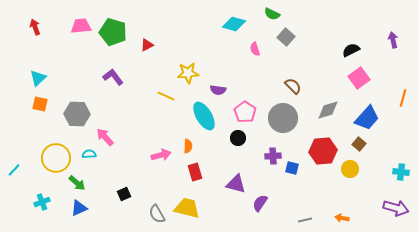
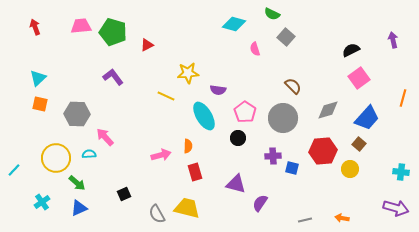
cyan cross at (42, 202): rotated 14 degrees counterclockwise
